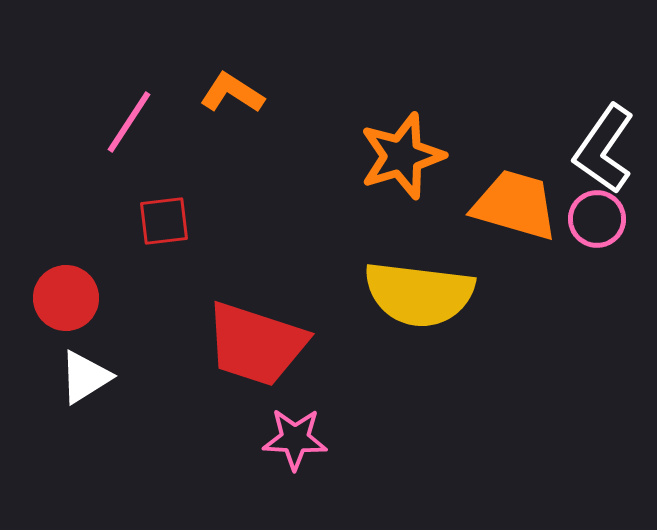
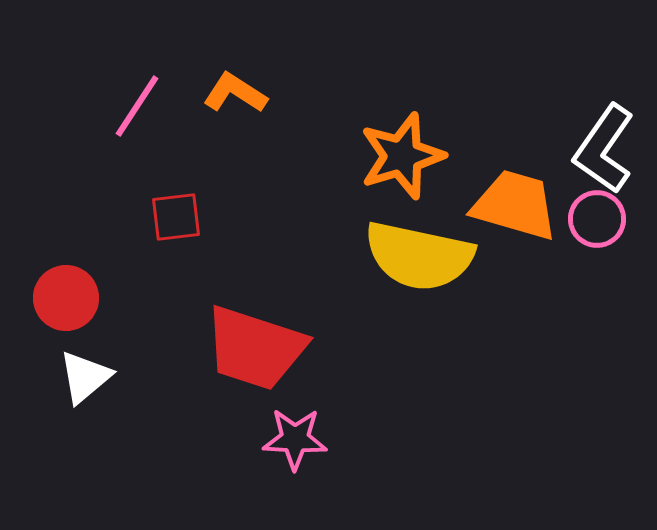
orange L-shape: moved 3 px right
pink line: moved 8 px right, 16 px up
red square: moved 12 px right, 4 px up
yellow semicircle: moved 38 px up; rotated 5 degrees clockwise
red trapezoid: moved 1 px left, 4 px down
white triangle: rotated 8 degrees counterclockwise
